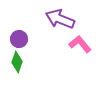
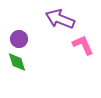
pink L-shape: moved 3 px right, 1 px down; rotated 15 degrees clockwise
green diamond: rotated 35 degrees counterclockwise
